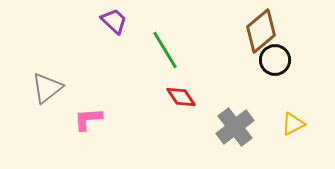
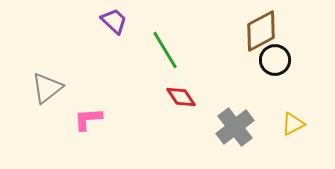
brown diamond: rotated 12 degrees clockwise
